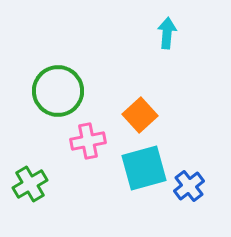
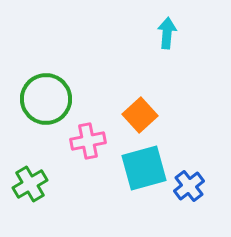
green circle: moved 12 px left, 8 px down
